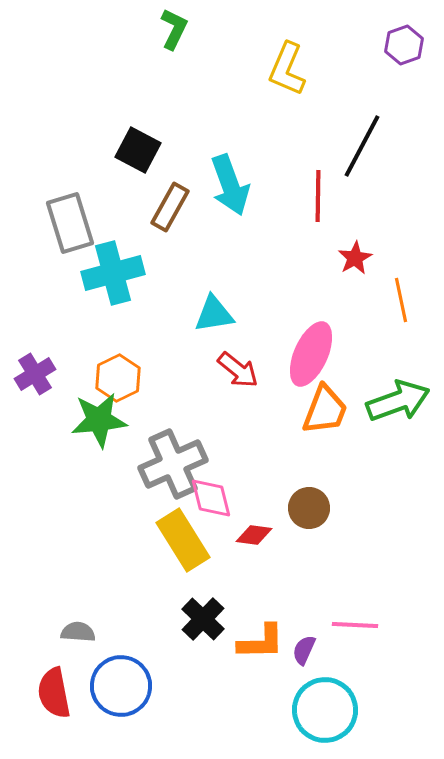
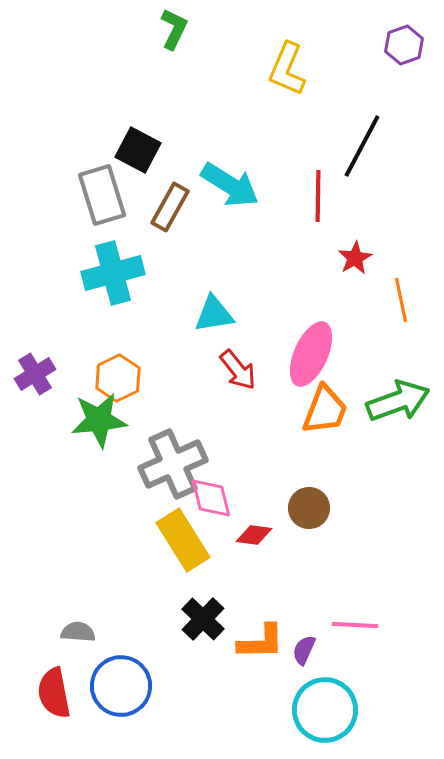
cyan arrow: rotated 38 degrees counterclockwise
gray rectangle: moved 32 px right, 28 px up
red arrow: rotated 12 degrees clockwise
